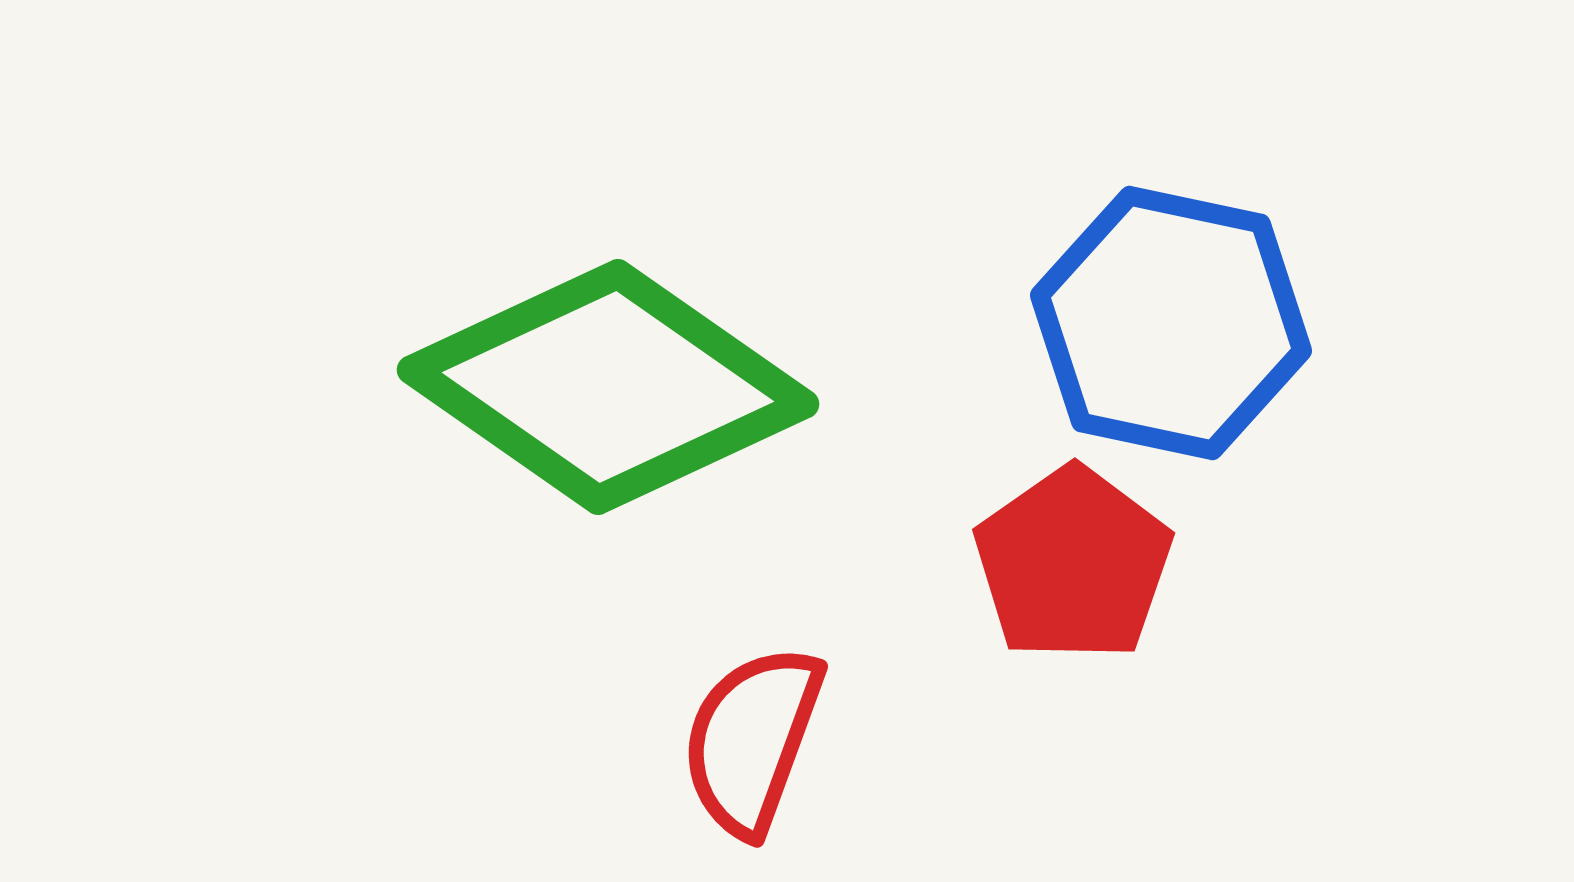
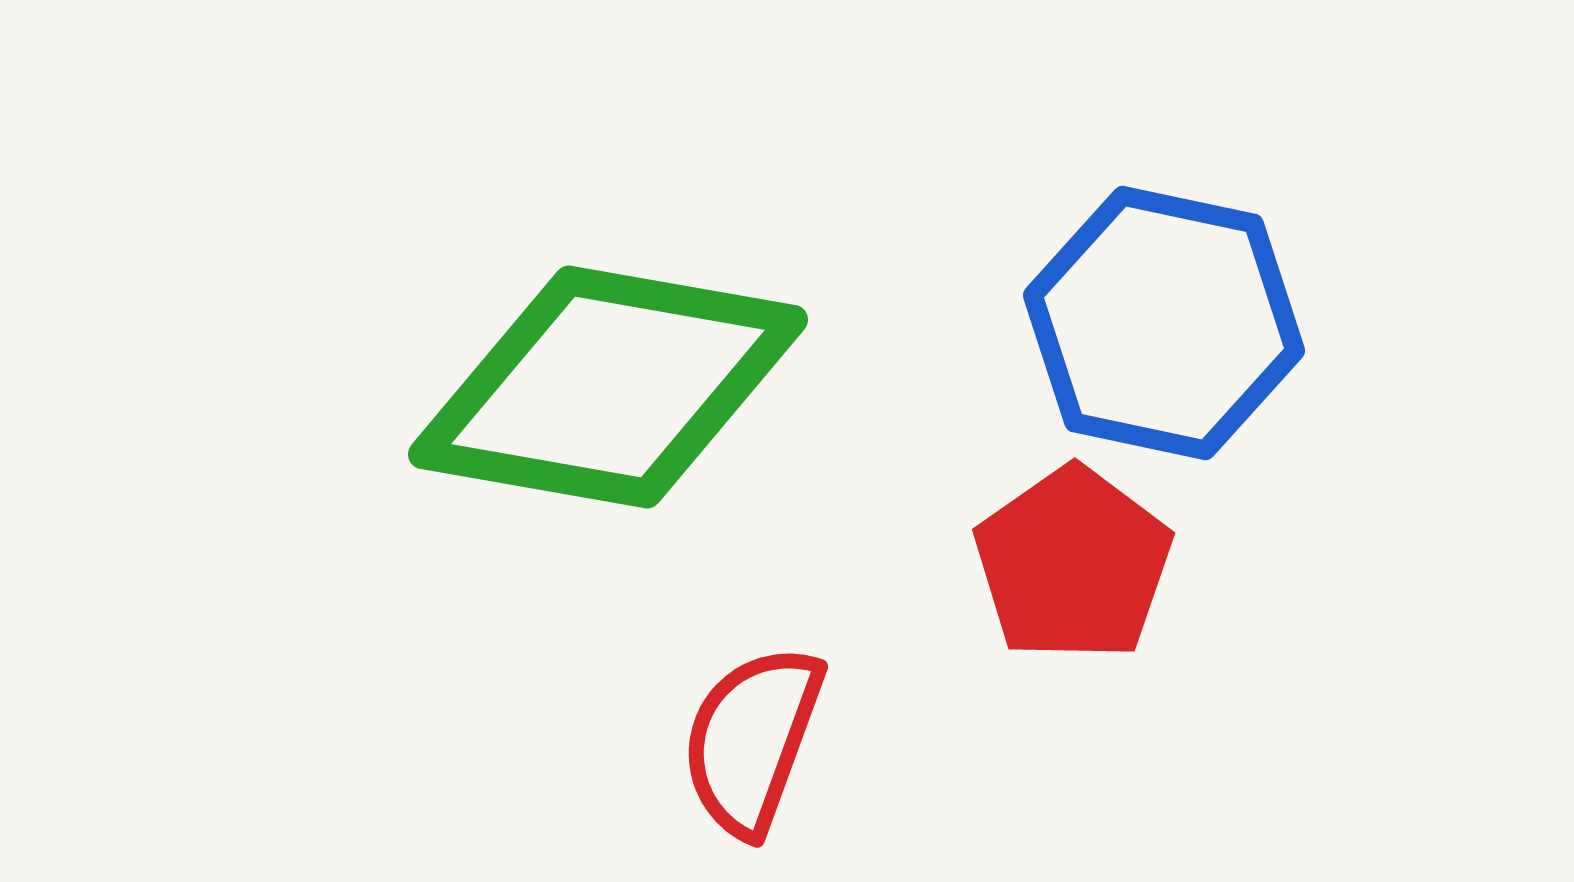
blue hexagon: moved 7 px left
green diamond: rotated 25 degrees counterclockwise
